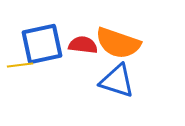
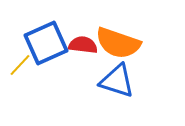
blue square: moved 4 px right, 1 px up; rotated 12 degrees counterclockwise
yellow line: rotated 40 degrees counterclockwise
